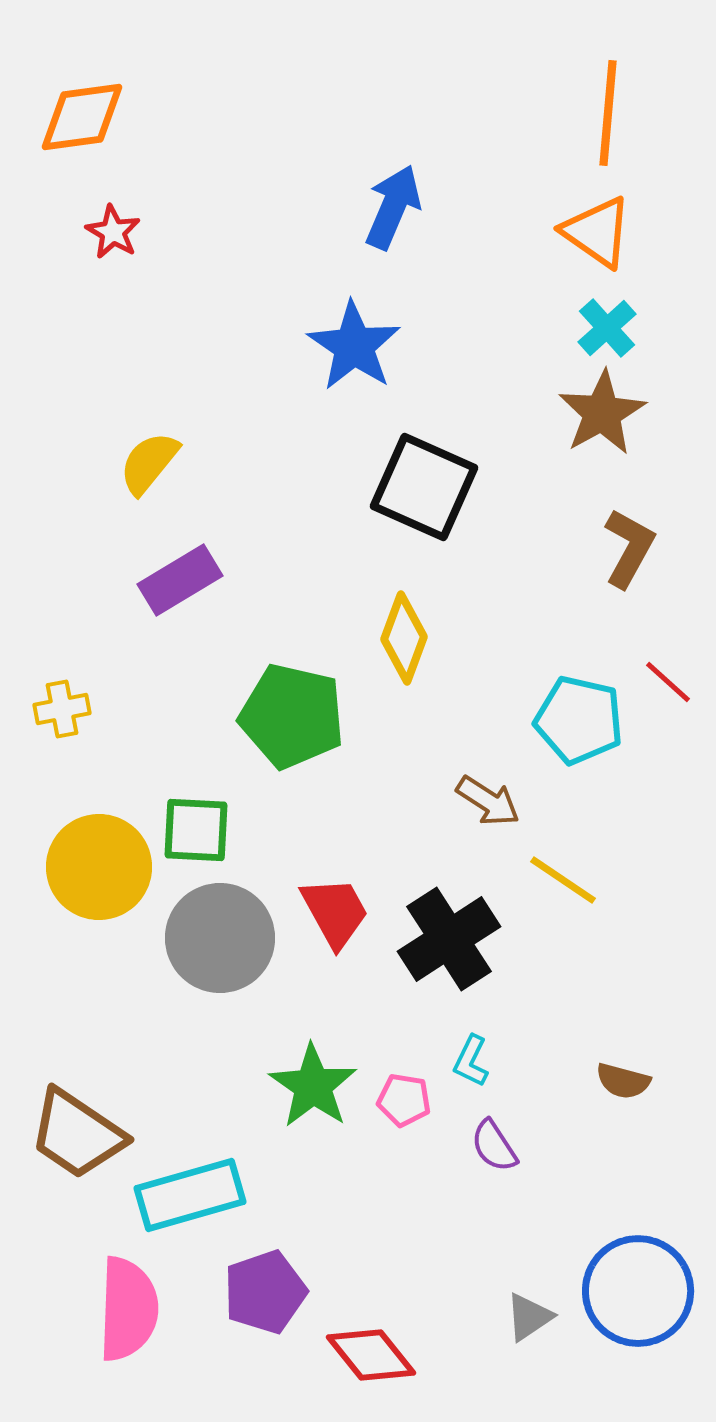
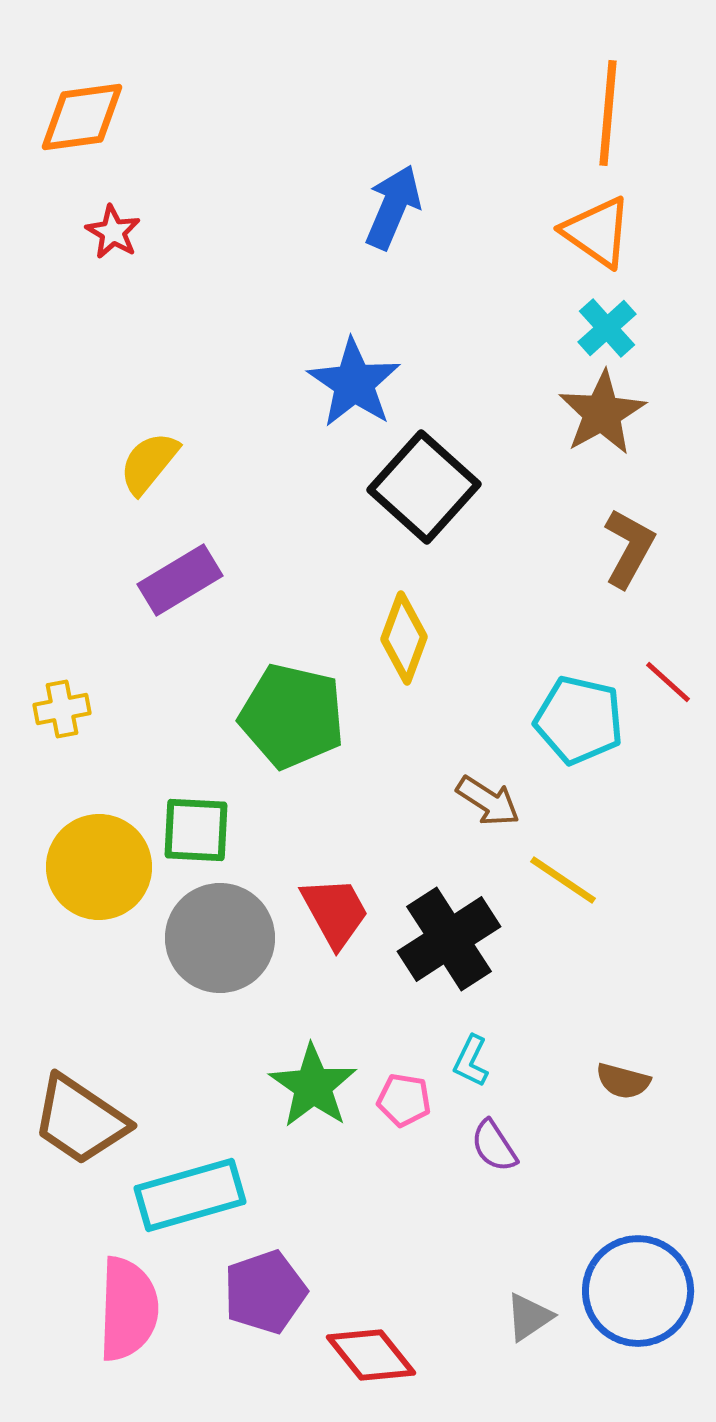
blue star: moved 37 px down
black square: rotated 18 degrees clockwise
brown trapezoid: moved 3 px right, 14 px up
